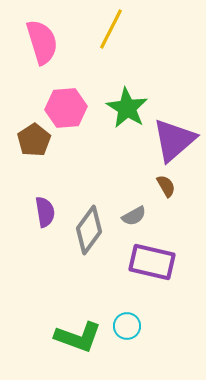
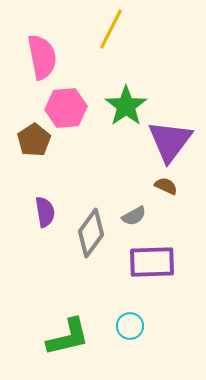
pink semicircle: moved 15 px down; rotated 6 degrees clockwise
green star: moved 1 px left, 2 px up; rotated 6 degrees clockwise
purple triangle: moved 4 px left, 1 px down; rotated 12 degrees counterclockwise
brown semicircle: rotated 35 degrees counterclockwise
gray diamond: moved 2 px right, 3 px down
purple rectangle: rotated 15 degrees counterclockwise
cyan circle: moved 3 px right
green L-shape: moved 10 px left; rotated 33 degrees counterclockwise
